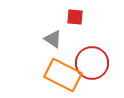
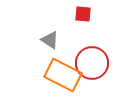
red square: moved 8 px right, 3 px up
gray triangle: moved 3 px left, 1 px down
